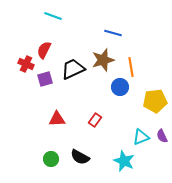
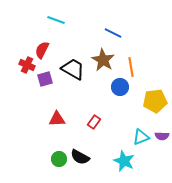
cyan line: moved 3 px right, 4 px down
blue line: rotated 12 degrees clockwise
red semicircle: moved 2 px left
brown star: rotated 25 degrees counterclockwise
red cross: moved 1 px right, 1 px down
black trapezoid: rotated 55 degrees clockwise
red rectangle: moved 1 px left, 2 px down
purple semicircle: rotated 64 degrees counterclockwise
green circle: moved 8 px right
